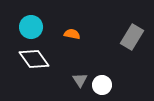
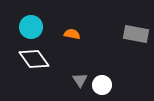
gray rectangle: moved 4 px right, 3 px up; rotated 70 degrees clockwise
